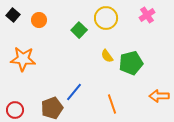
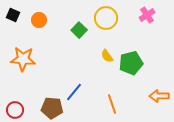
black square: rotated 16 degrees counterclockwise
brown pentagon: rotated 25 degrees clockwise
